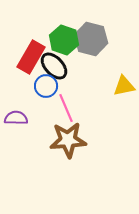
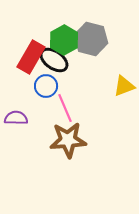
green hexagon: rotated 12 degrees clockwise
black ellipse: moved 6 px up; rotated 12 degrees counterclockwise
yellow triangle: rotated 10 degrees counterclockwise
pink line: moved 1 px left
